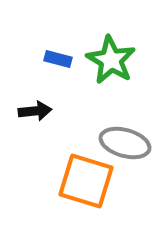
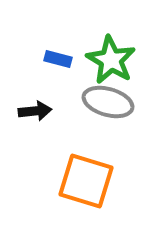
gray ellipse: moved 17 px left, 41 px up
